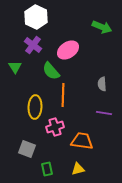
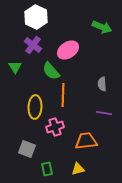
orange trapezoid: moved 4 px right; rotated 15 degrees counterclockwise
